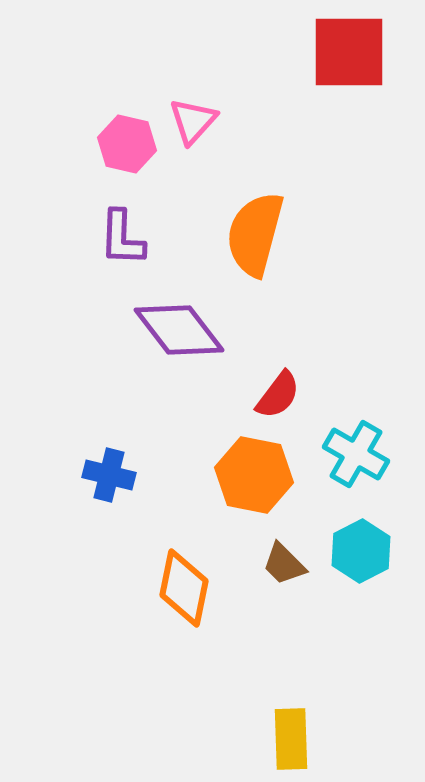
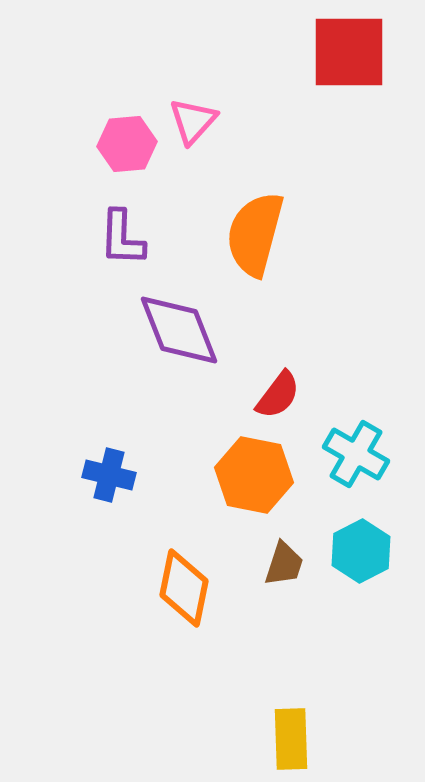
pink hexagon: rotated 18 degrees counterclockwise
purple diamond: rotated 16 degrees clockwise
brown trapezoid: rotated 117 degrees counterclockwise
